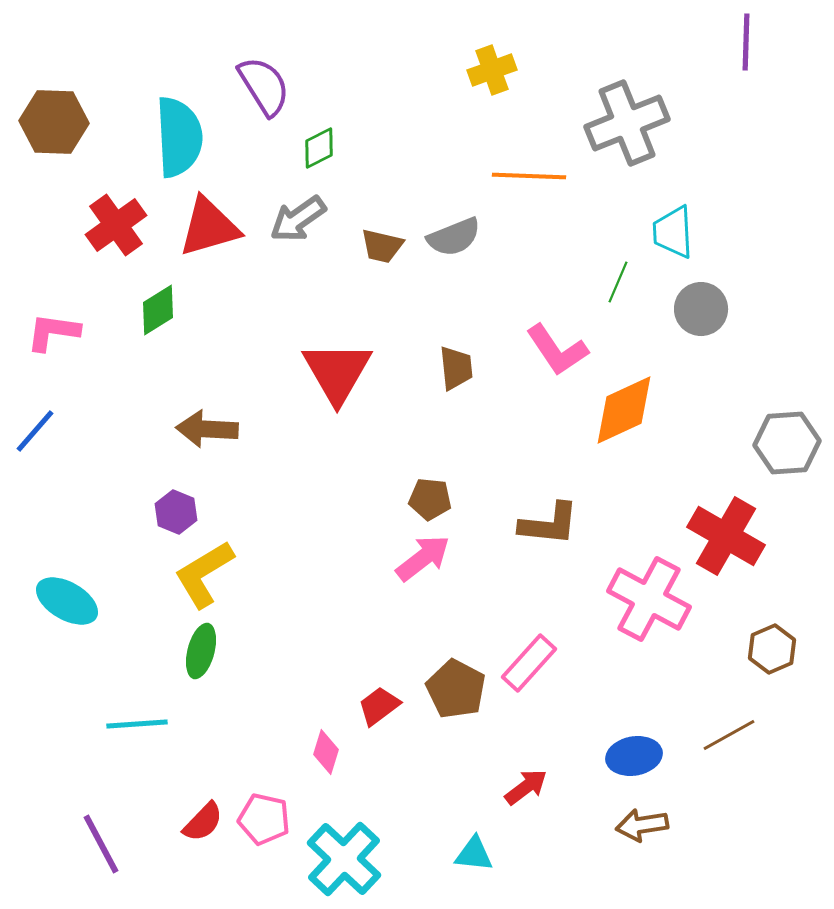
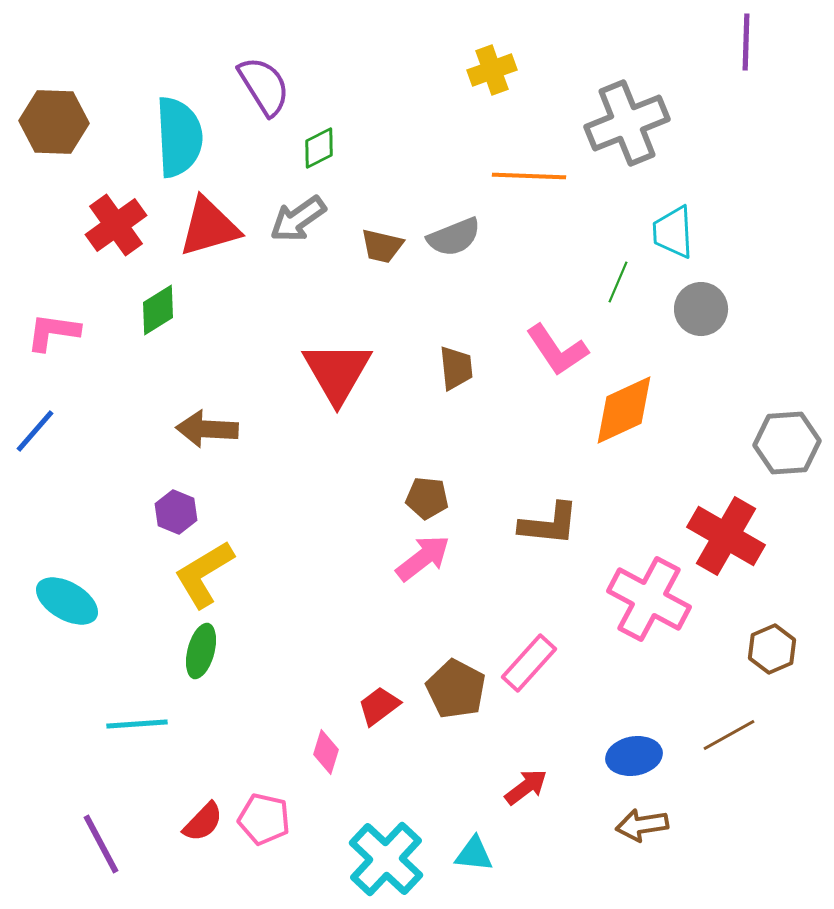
brown pentagon at (430, 499): moved 3 px left, 1 px up
cyan cross at (344, 859): moved 42 px right
